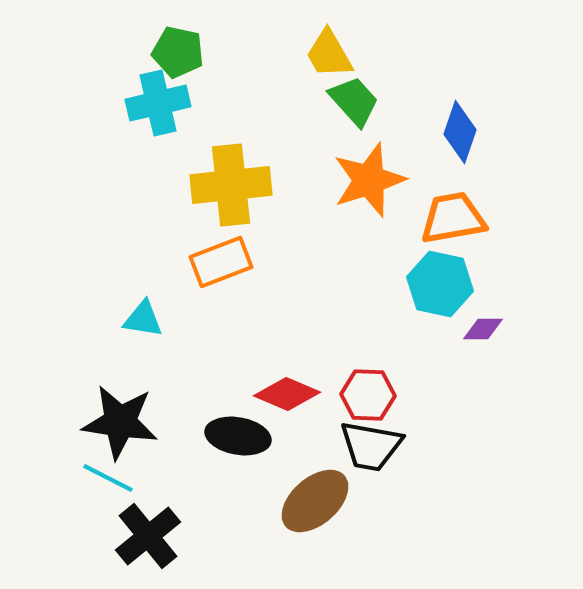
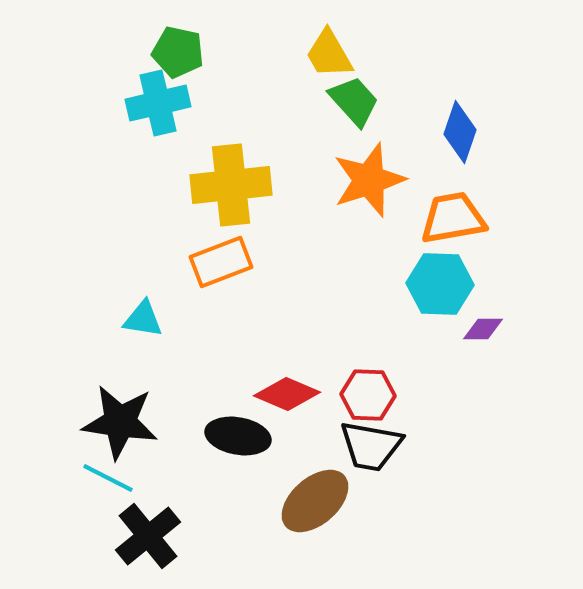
cyan hexagon: rotated 10 degrees counterclockwise
